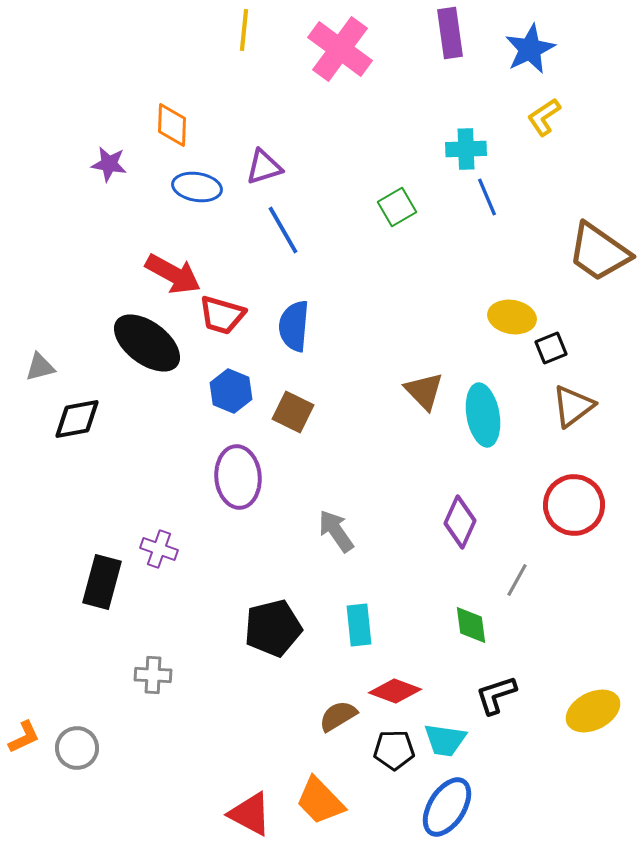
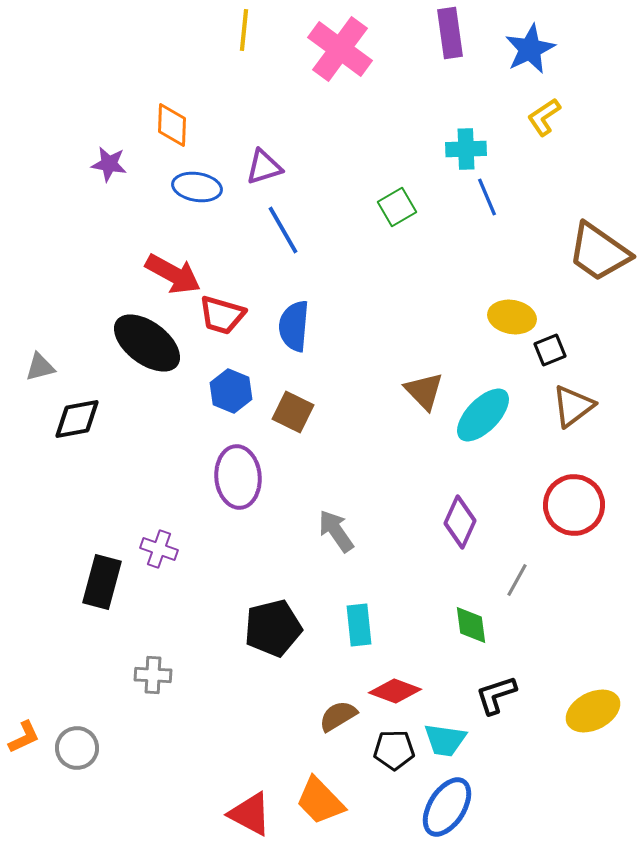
black square at (551, 348): moved 1 px left, 2 px down
cyan ellipse at (483, 415): rotated 54 degrees clockwise
